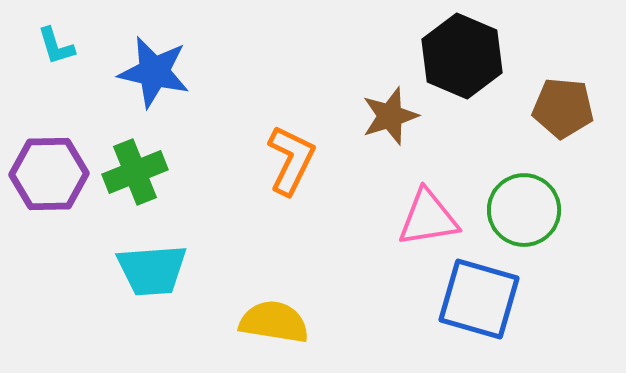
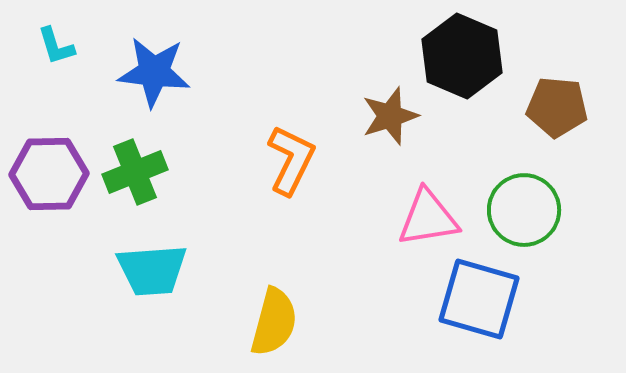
blue star: rotated 6 degrees counterclockwise
brown pentagon: moved 6 px left, 1 px up
yellow semicircle: rotated 96 degrees clockwise
